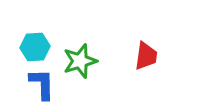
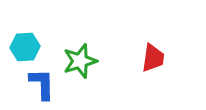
cyan hexagon: moved 10 px left
red trapezoid: moved 7 px right, 2 px down
